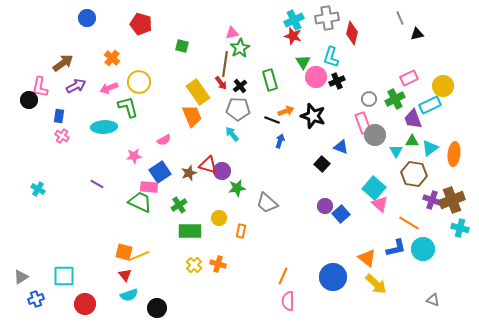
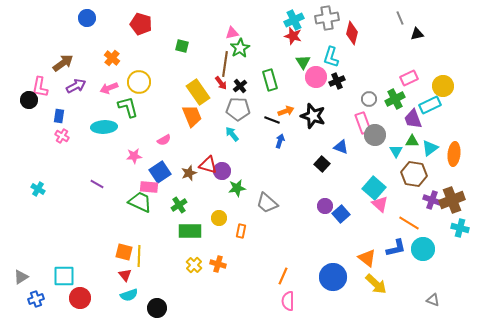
yellow line at (139, 256): rotated 65 degrees counterclockwise
red circle at (85, 304): moved 5 px left, 6 px up
